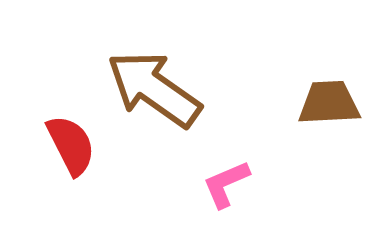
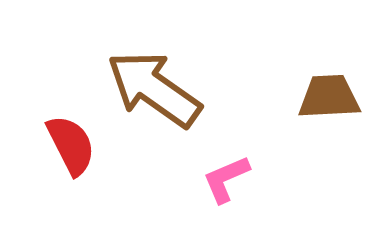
brown trapezoid: moved 6 px up
pink L-shape: moved 5 px up
